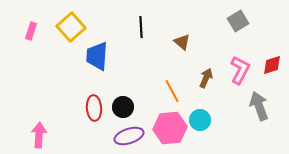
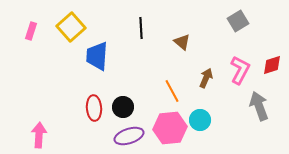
black line: moved 1 px down
